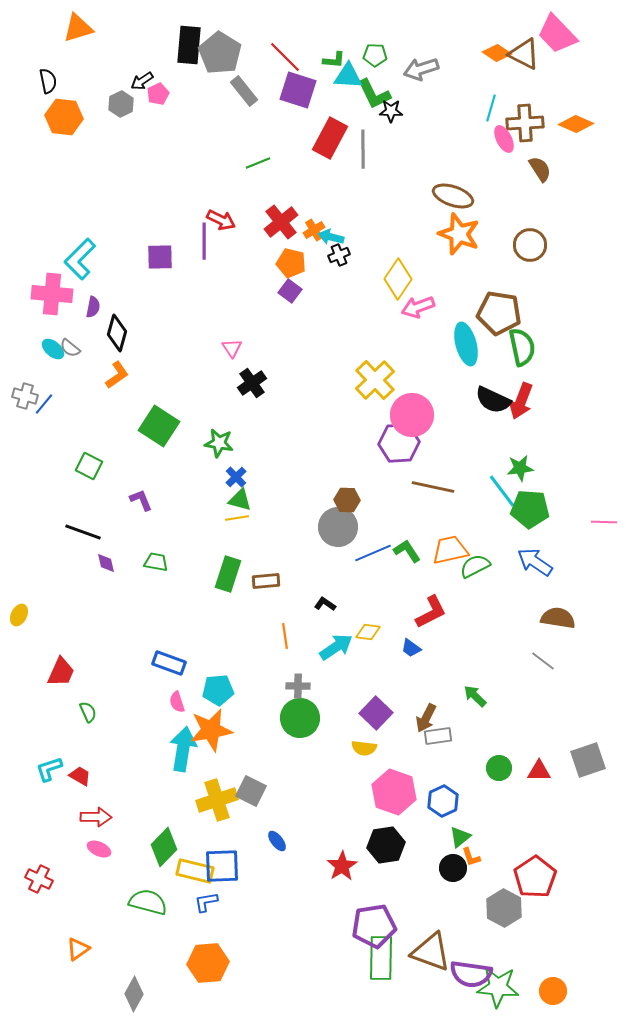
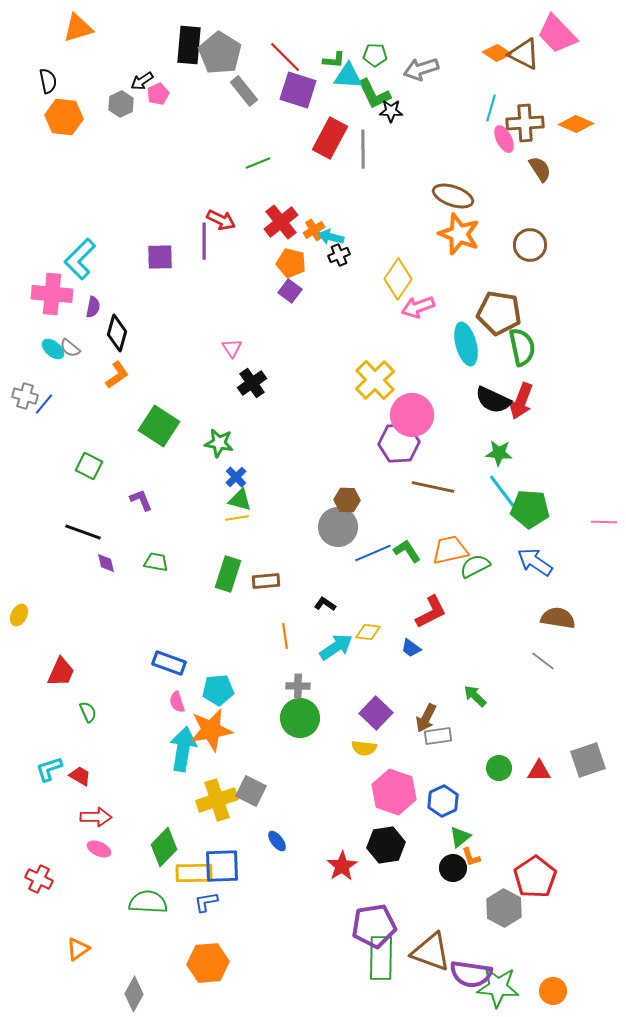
green star at (520, 468): moved 21 px left, 15 px up; rotated 12 degrees clockwise
yellow rectangle at (195, 871): moved 1 px left, 2 px down; rotated 15 degrees counterclockwise
green semicircle at (148, 902): rotated 12 degrees counterclockwise
